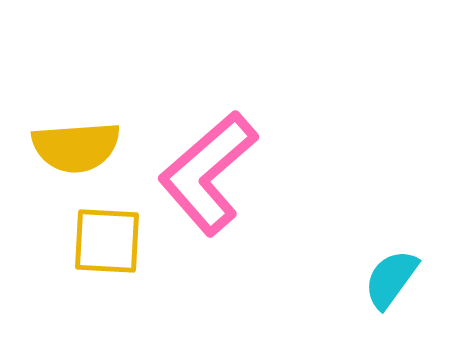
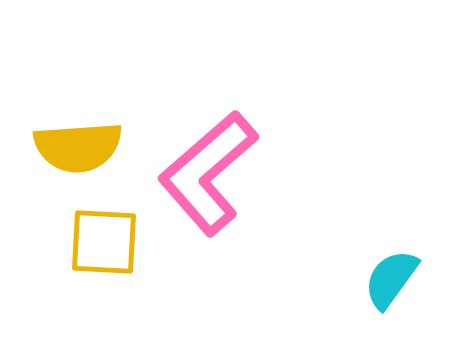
yellow semicircle: moved 2 px right
yellow square: moved 3 px left, 1 px down
